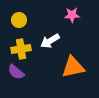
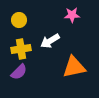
orange triangle: moved 1 px right
purple semicircle: moved 3 px right; rotated 84 degrees counterclockwise
